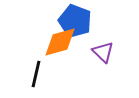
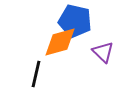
blue pentagon: rotated 8 degrees counterclockwise
